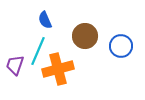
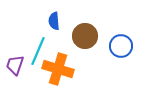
blue semicircle: moved 9 px right, 1 px down; rotated 18 degrees clockwise
orange cross: rotated 32 degrees clockwise
